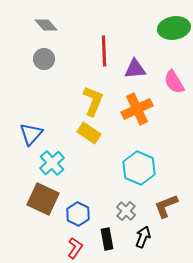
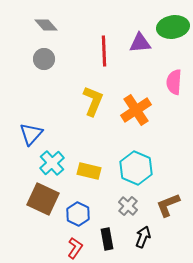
green ellipse: moved 1 px left, 1 px up
purple triangle: moved 5 px right, 26 px up
pink semicircle: rotated 35 degrees clockwise
orange cross: moved 1 px left, 1 px down; rotated 8 degrees counterclockwise
yellow rectangle: moved 38 px down; rotated 20 degrees counterclockwise
cyan hexagon: moved 3 px left
brown L-shape: moved 2 px right, 1 px up
gray cross: moved 2 px right, 5 px up
